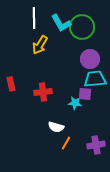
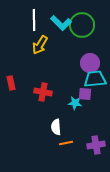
white line: moved 2 px down
cyan L-shape: rotated 15 degrees counterclockwise
green circle: moved 2 px up
purple circle: moved 4 px down
red rectangle: moved 1 px up
red cross: rotated 18 degrees clockwise
white semicircle: rotated 70 degrees clockwise
orange line: rotated 48 degrees clockwise
